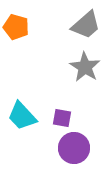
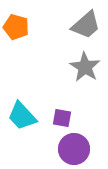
purple circle: moved 1 px down
